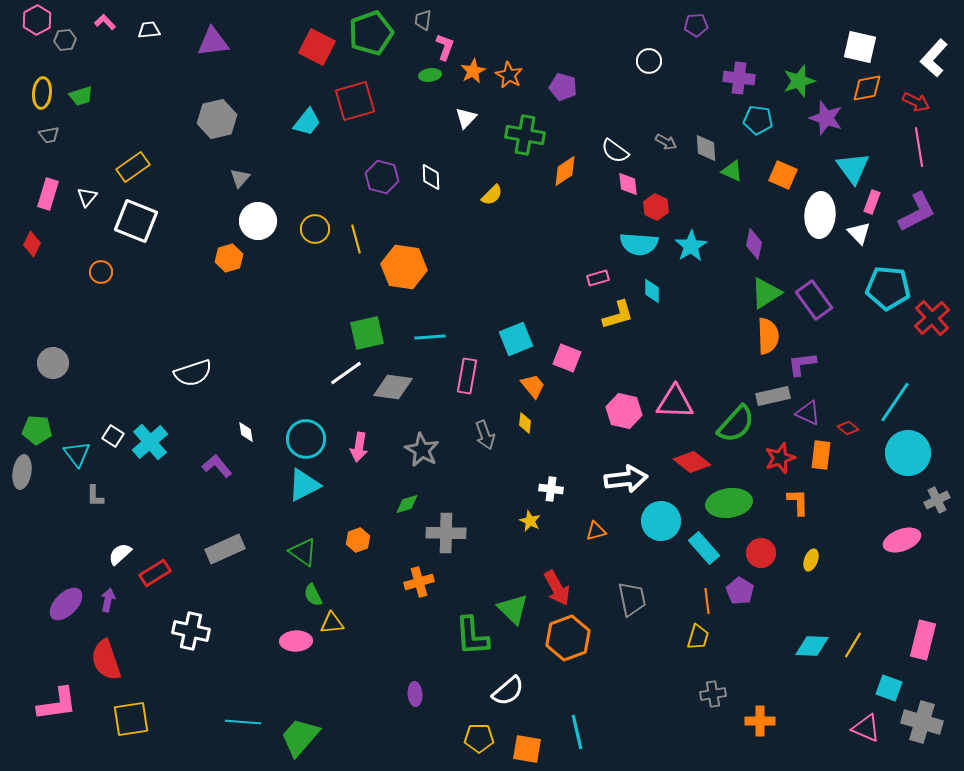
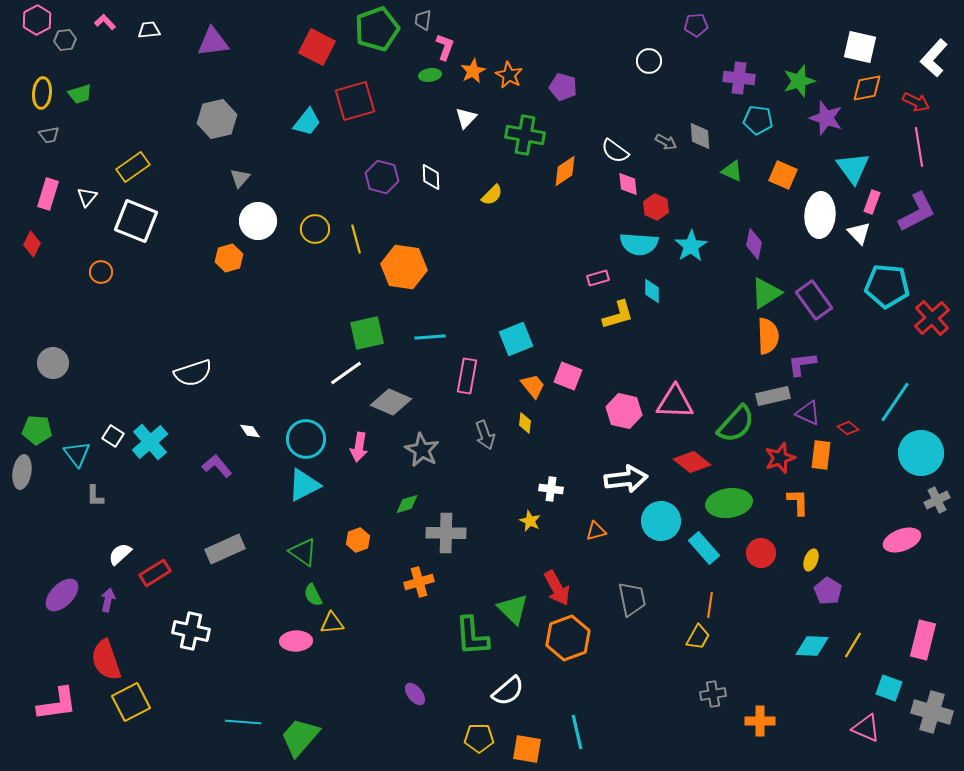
green pentagon at (371, 33): moved 6 px right, 4 px up
green trapezoid at (81, 96): moved 1 px left, 2 px up
gray diamond at (706, 148): moved 6 px left, 12 px up
cyan pentagon at (888, 288): moved 1 px left, 2 px up
pink square at (567, 358): moved 1 px right, 18 px down
gray diamond at (393, 387): moved 2 px left, 15 px down; rotated 15 degrees clockwise
white diamond at (246, 432): moved 4 px right, 1 px up; rotated 25 degrees counterclockwise
cyan circle at (908, 453): moved 13 px right
purple pentagon at (740, 591): moved 88 px right
orange line at (707, 601): moved 3 px right, 4 px down; rotated 15 degrees clockwise
purple ellipse at (66, 604): moved 4 px left, 9 px up
yellow trapezoid at (698, 637): rotated 12 degrees clockwise
purple ellipse at (415, 694): rotated 35 degrees counterclockwise
yellow square at (131, 719): moved 17 px up; rotated 18 degrees counterclockwise
gray cross at (922, 722): moved 10 px right, 10 px up
